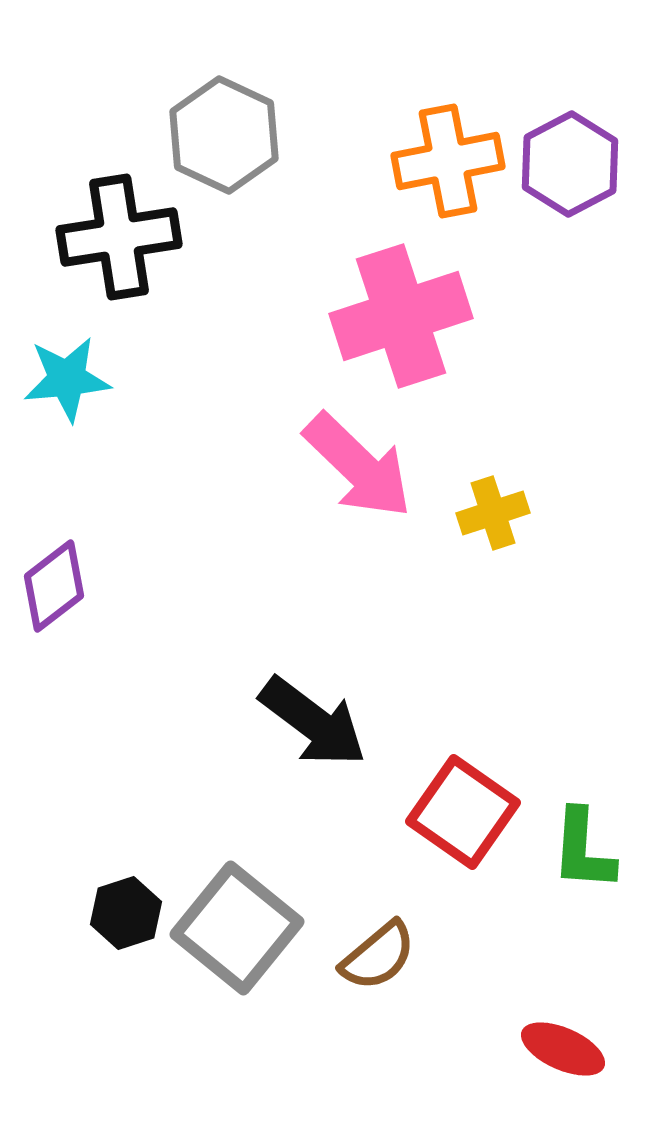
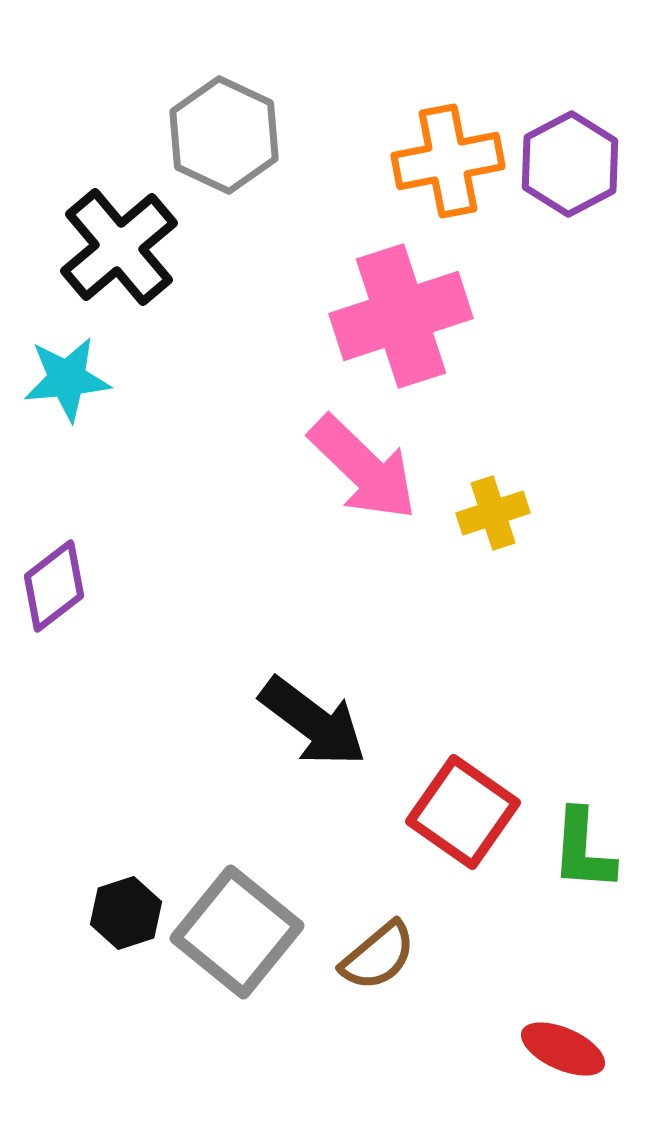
black cross: moved 10 px down; rotated 31 degrees counterclockwise
pink arrow: moved 5 px right, 2 px down
gray square: moved 4 px down
